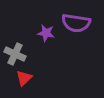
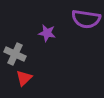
purple semicircle: moved 10 px right, 4 px up
purple star: moved 1 px right
